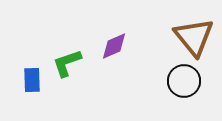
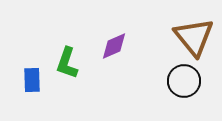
green L-shape: rotated 52 degrees counterclockwise
